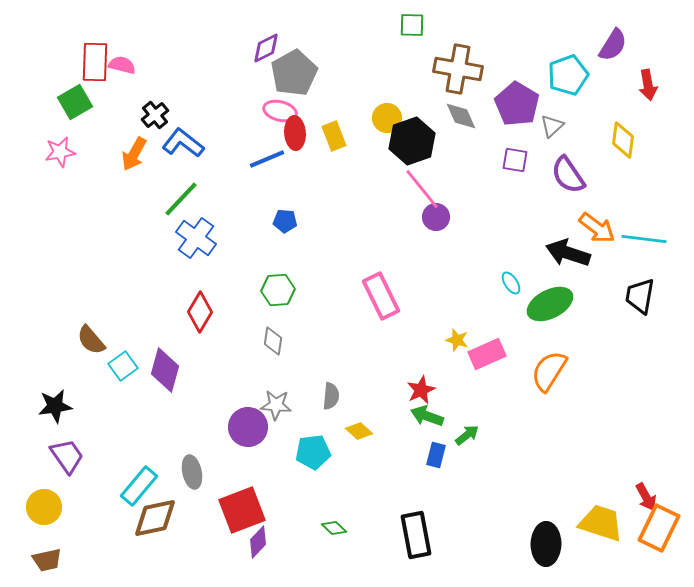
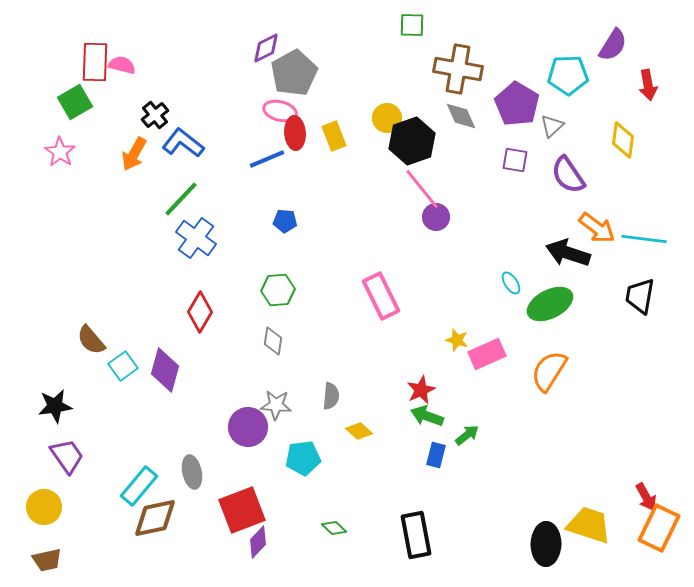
cyan pentagon at (568, 75): rotated 18 degrees clockwise
pink star at (60, 152): rotated 28 degrees counterclockwise
cyan pentagon at (313, 452): moved 10 px left, 6 px down
yellow trapezoid at (601, 523): moved 12 px left, 2 px down
